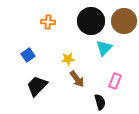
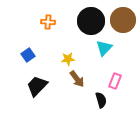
brown circle: moved 1 px left, 1 px up
black semicircle: moved 1 px right, 2 px up
